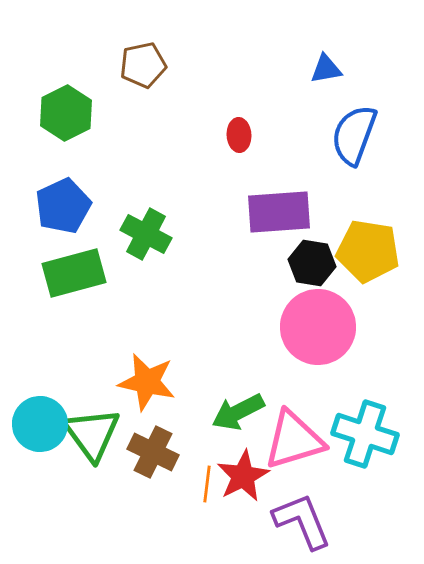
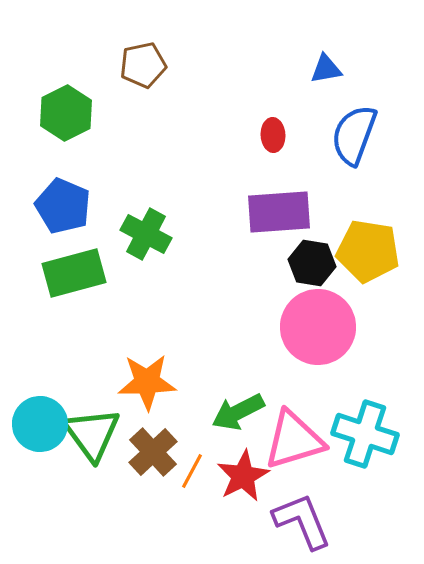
red ellipse: moved 34 px right
blue pentagon: rotated 24 degrees counterclockwise
orange star: rotated 14 degrees counterclockwise
brown cross: rotated 21 degrees clockwise
orange line: moved 15 px left, 13 px up; rotated 21 degrees clockwise
